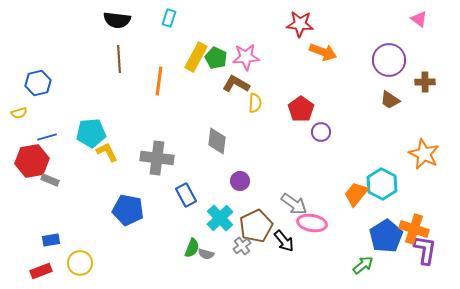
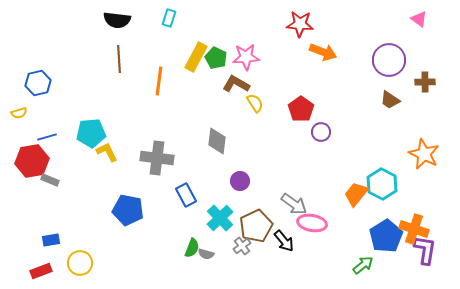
yellow semicircle at (255, 103): rotated 36 degrees counterclockwise
